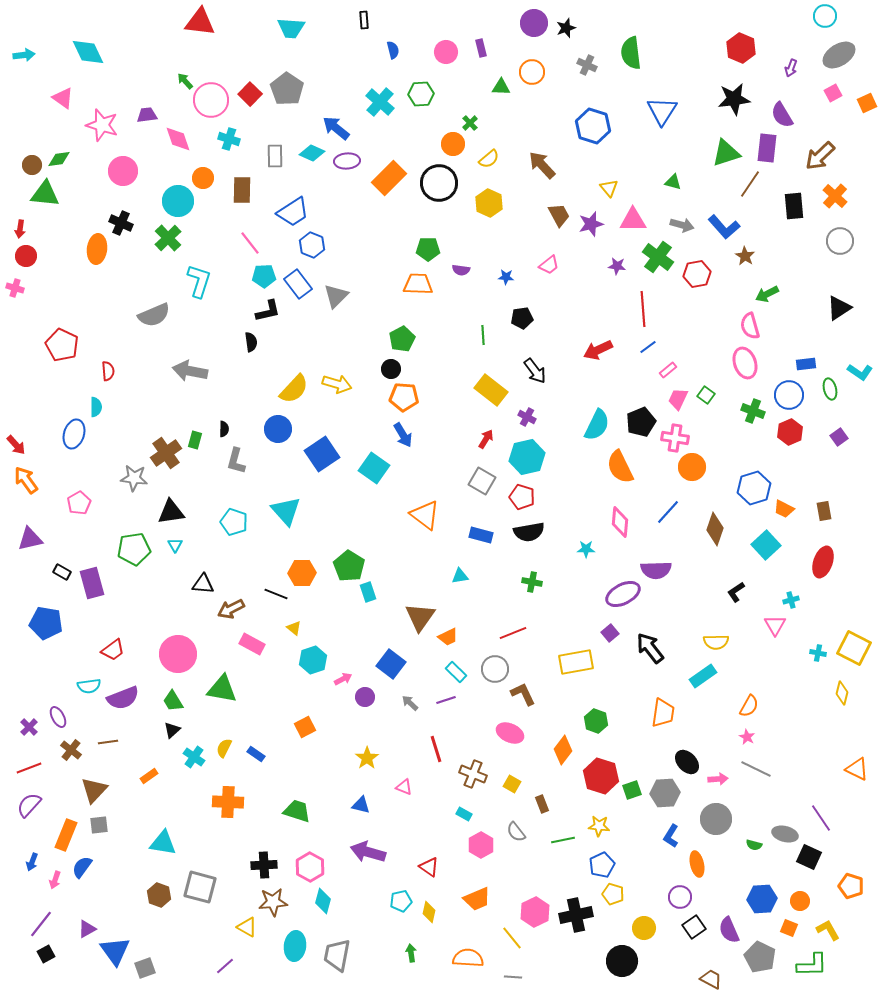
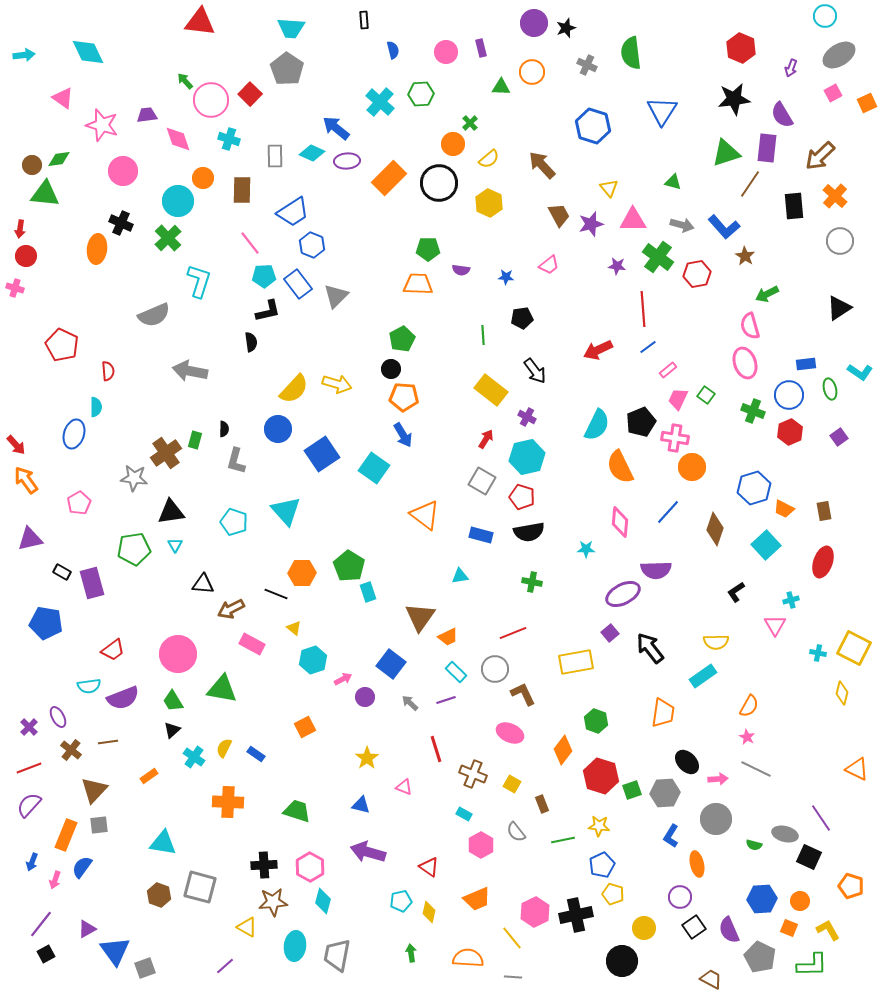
gray pentagon at (287, 89): moved 20 px up
